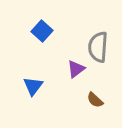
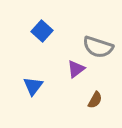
gray semicircle: rotated 76 degrees counterclockwise
brown semicircle: rotated 102 degrees counterclockwise
